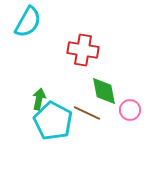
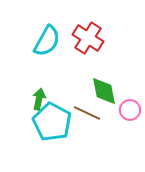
cyan semicircle: moved 19 px right, 19 px down
red cross: moved 5 px right, 12 px up; rotated 24 degrees clockwise
cyan pentagon: moved 1 px left, 1 px down
